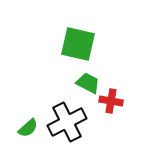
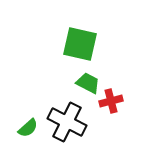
green square: moved 2 px right
red cross: rotated 25 degrees counterclockwise
black cross: rotated 36 degrees counterclockwise
